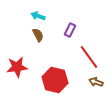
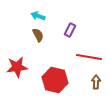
red line: rotated 45 degrees counterclockwise
brown arrow: rotated 72 degrees clockwise
